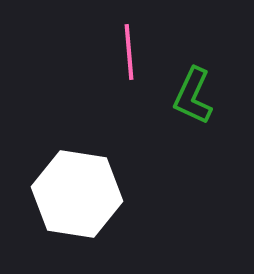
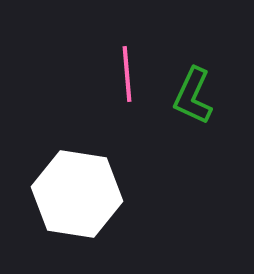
pink line: moved 2 px left, 22 px down
